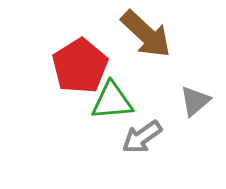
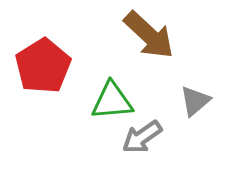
brown arrow: moved 3 px right, 1 px down
red pentagon: moved 37 px left
